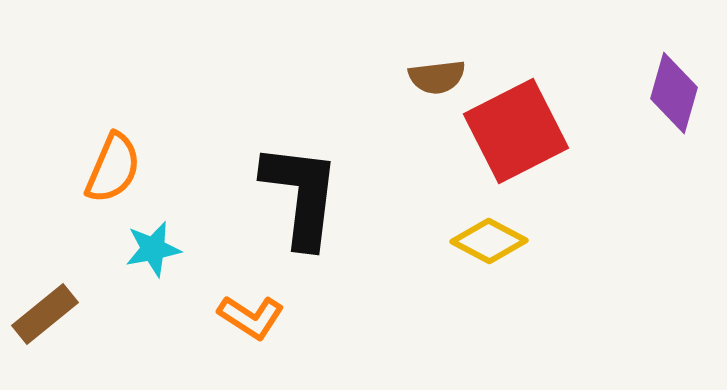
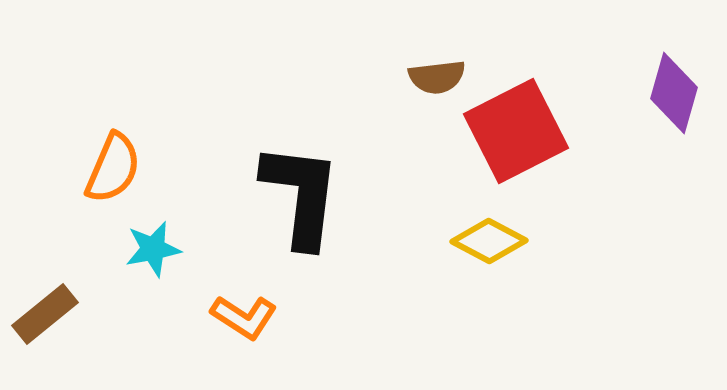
orange L-shape: moved 7 px left
